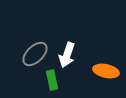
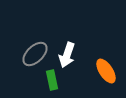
orange ellipse: rotated 45 degrees clockwise
